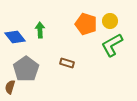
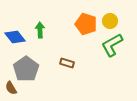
brown semicircle: moved 1 px right, 1 px down; rotated 48 degrees counterclockwise
